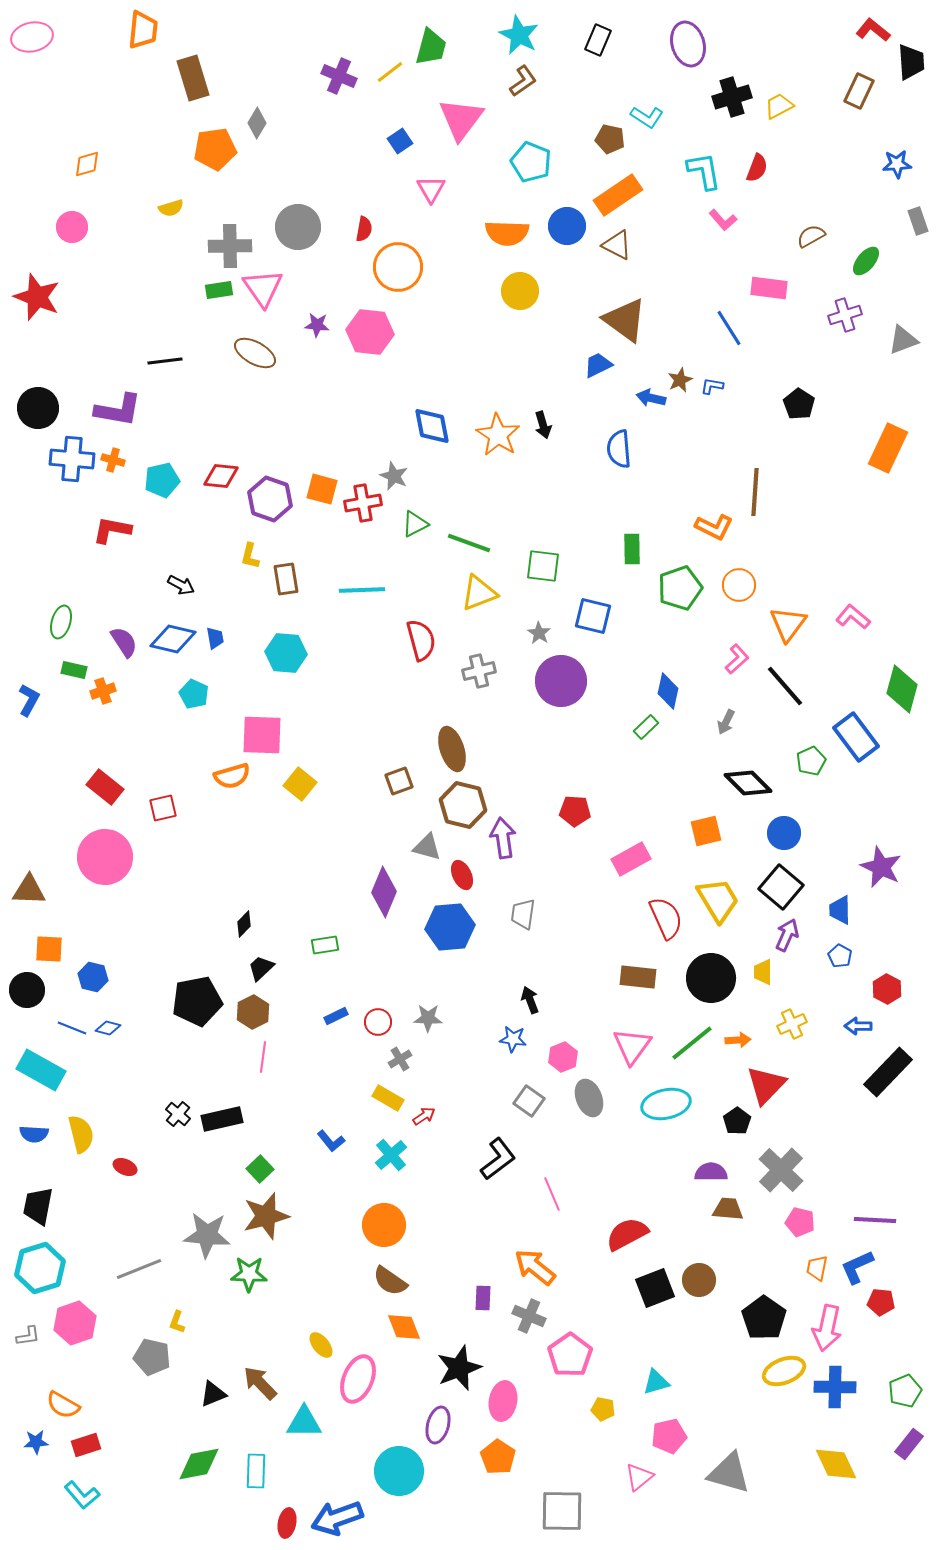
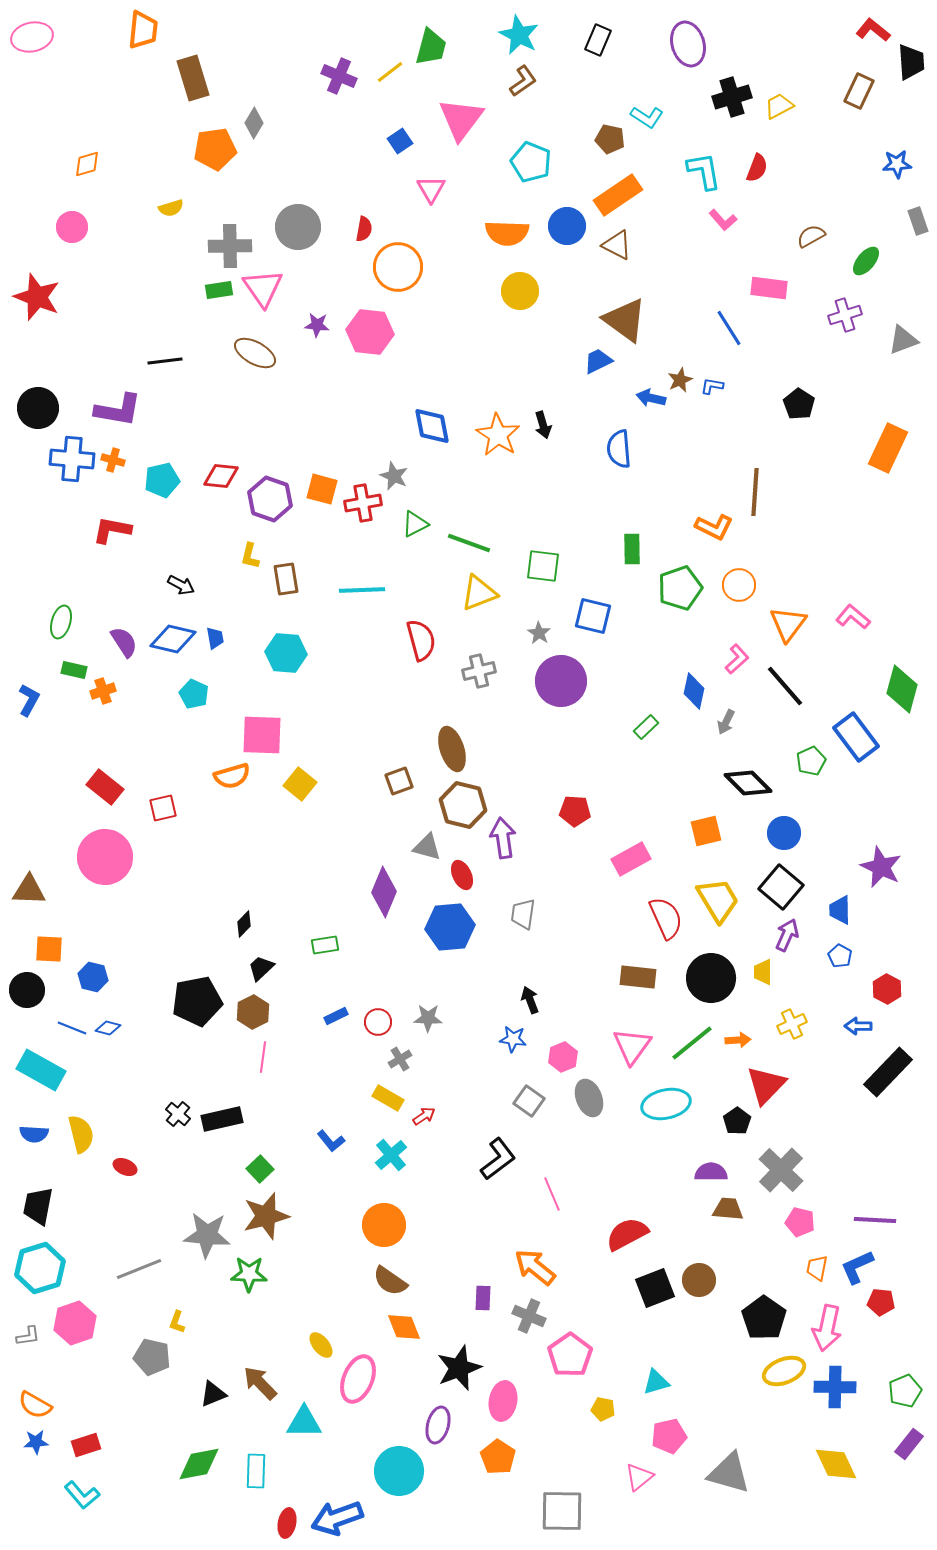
gray diamond at (257, 123): moved 3 px left
blue trapezoid at (598, 365): moved 4 px up
blue diamond at (668, 691): moved 26 px right
orange semicircle at (63, 1405): moved 28 px left
